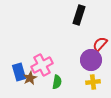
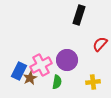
purple circle: moved 24 px left
pink cross: moved 1 px left
blue rectangle: moved 1 px up; rotated 42 degrees clockwise
